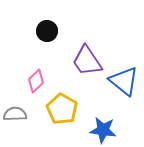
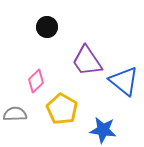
black circle: moved 4 px up
